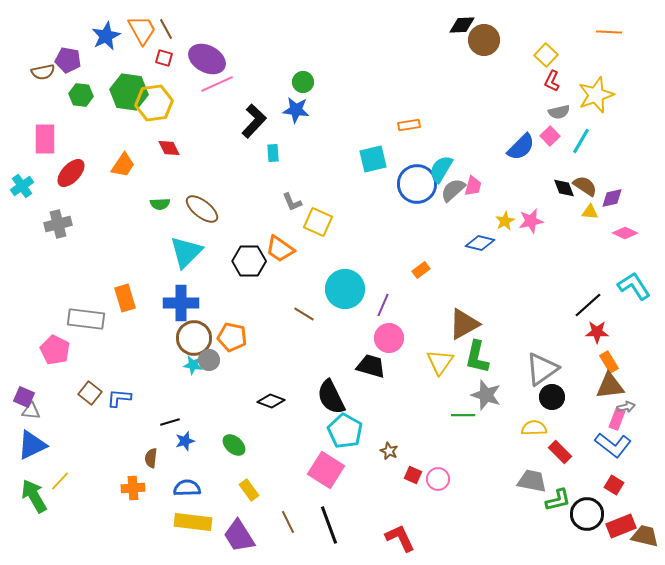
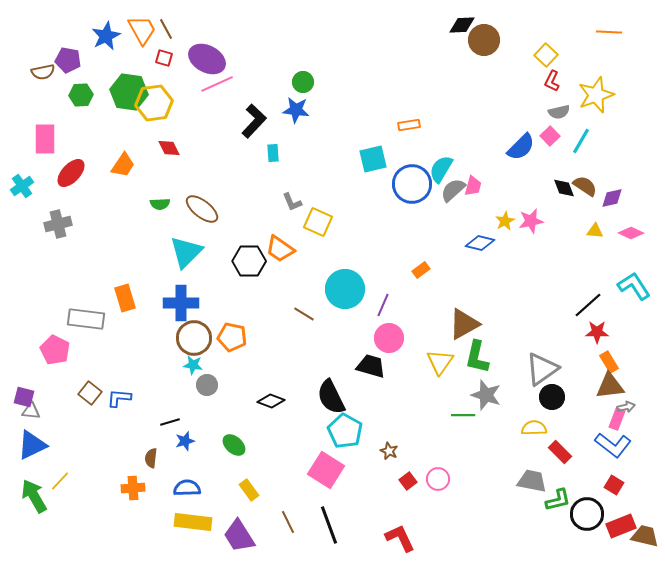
green hexagon at (81, 95): rotated 10 degrees counterclockwise
blue circle at (417, 184): moved 5 px left
yellow triangle at (590, 212): moved 5 px right, 19 px down
pink diamond at (625, 233): moved 6 px right
gray circle at (209, 360): moved 2 px left, 25 px down
purple square at (24, 397): rotated 10 degrees counterclockwise
red square at (413, 475): moved 5 px left, 6 px down; rotated 30 degrees clockwise
